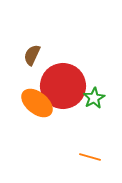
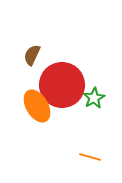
red circle: moved 1 px left, 1 px up
orange ellipse: moved 3 px down; rotated 20 degrees clockwise
